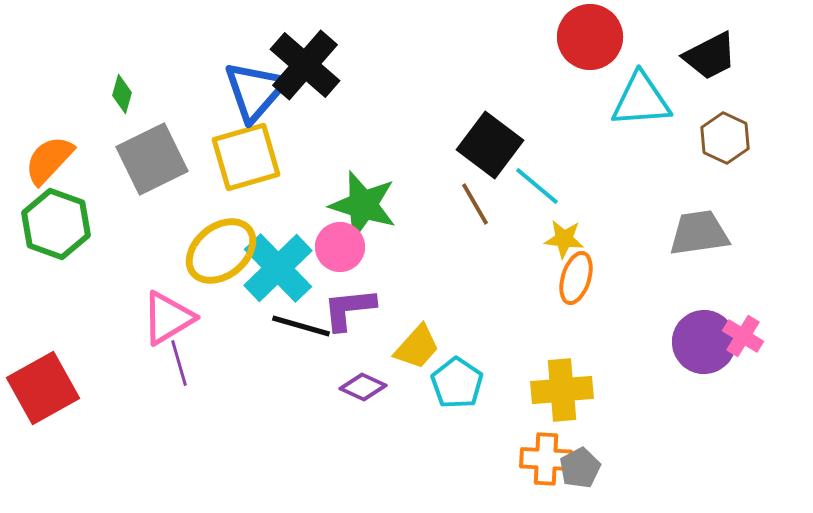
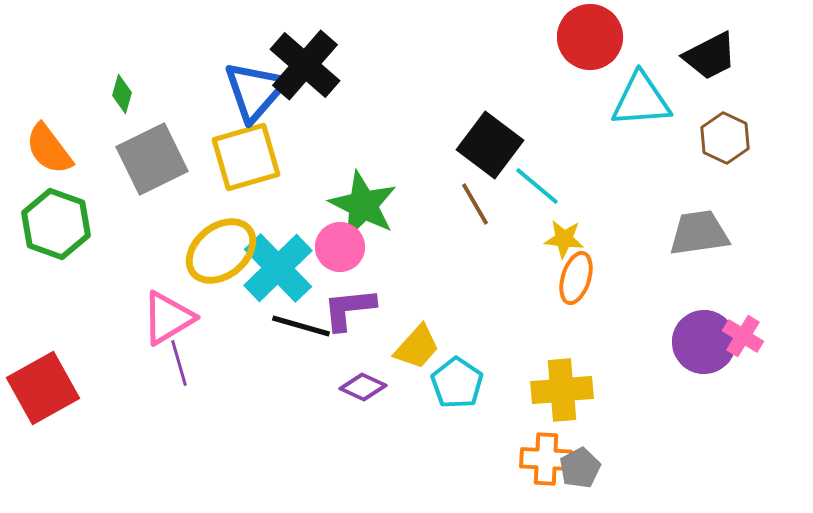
orange semicircle: moved 11 px up; rotated 80 degrees counterclockwise
green star: rotated 10 degrees clockwise
